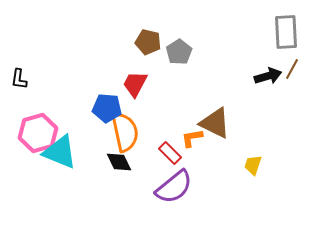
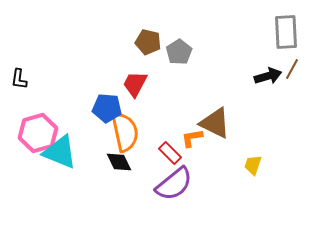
purple semicircle: moved 3 px up
